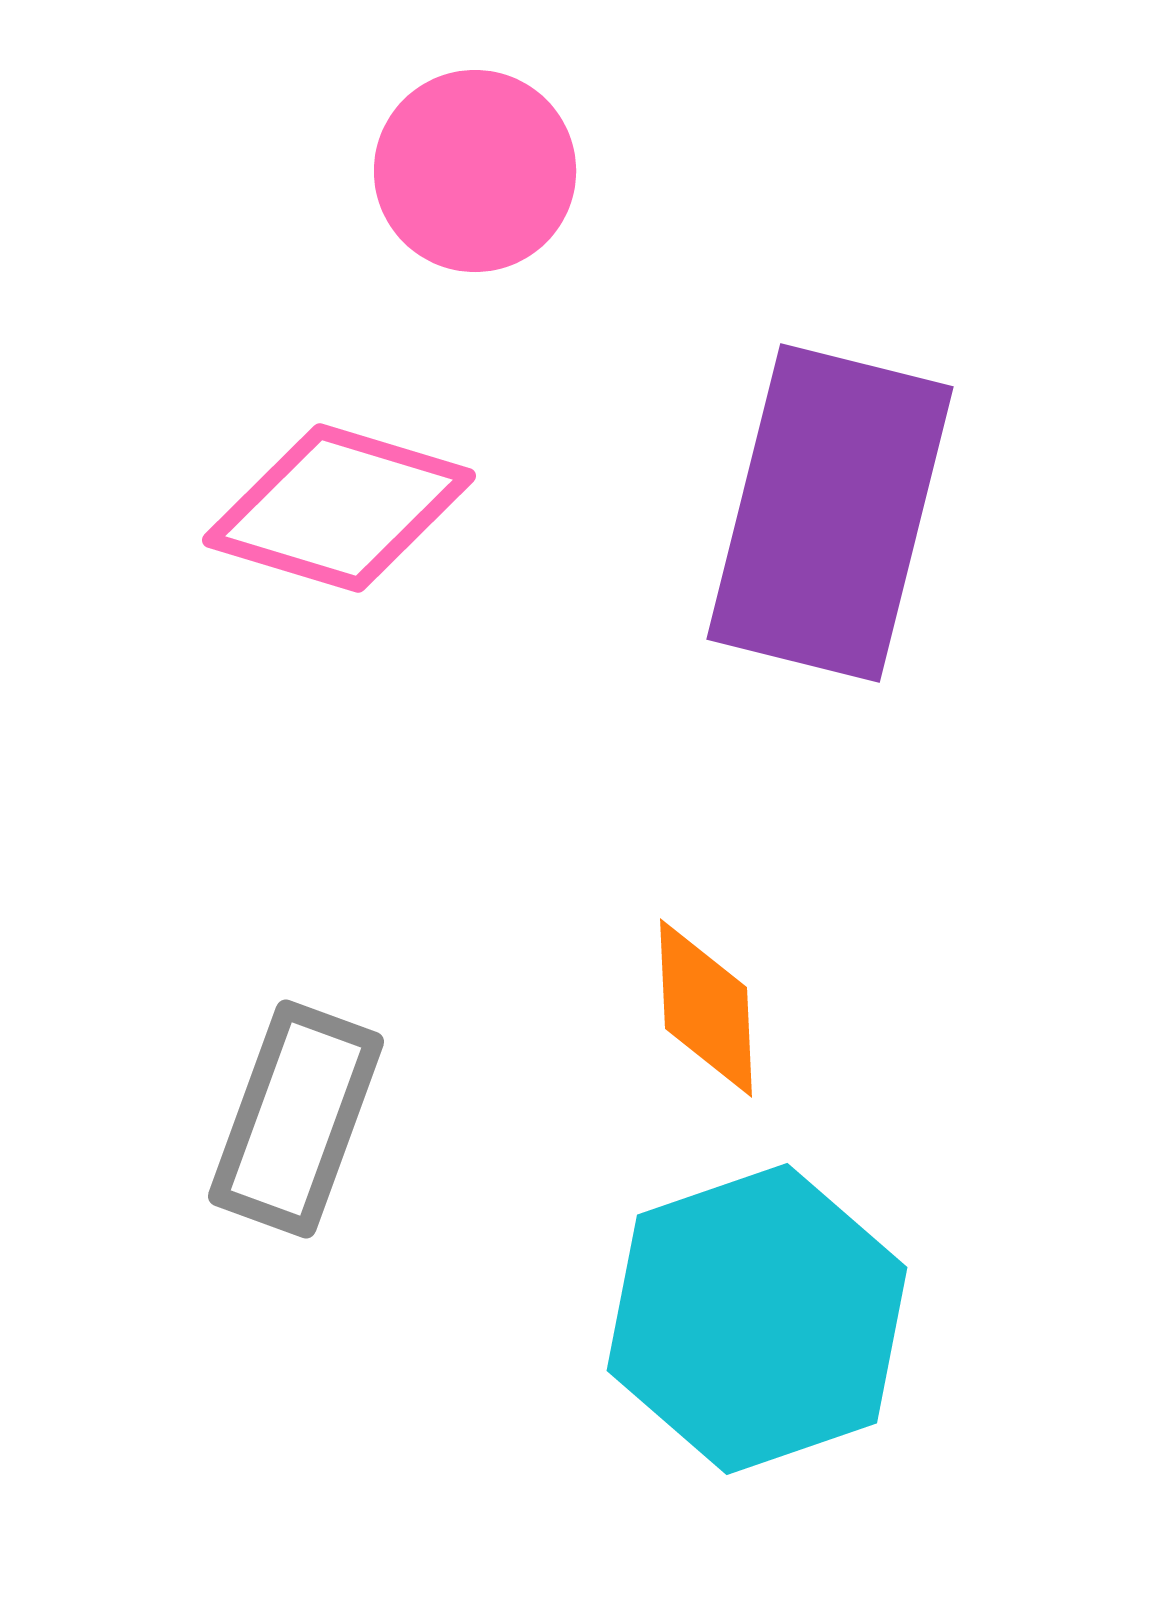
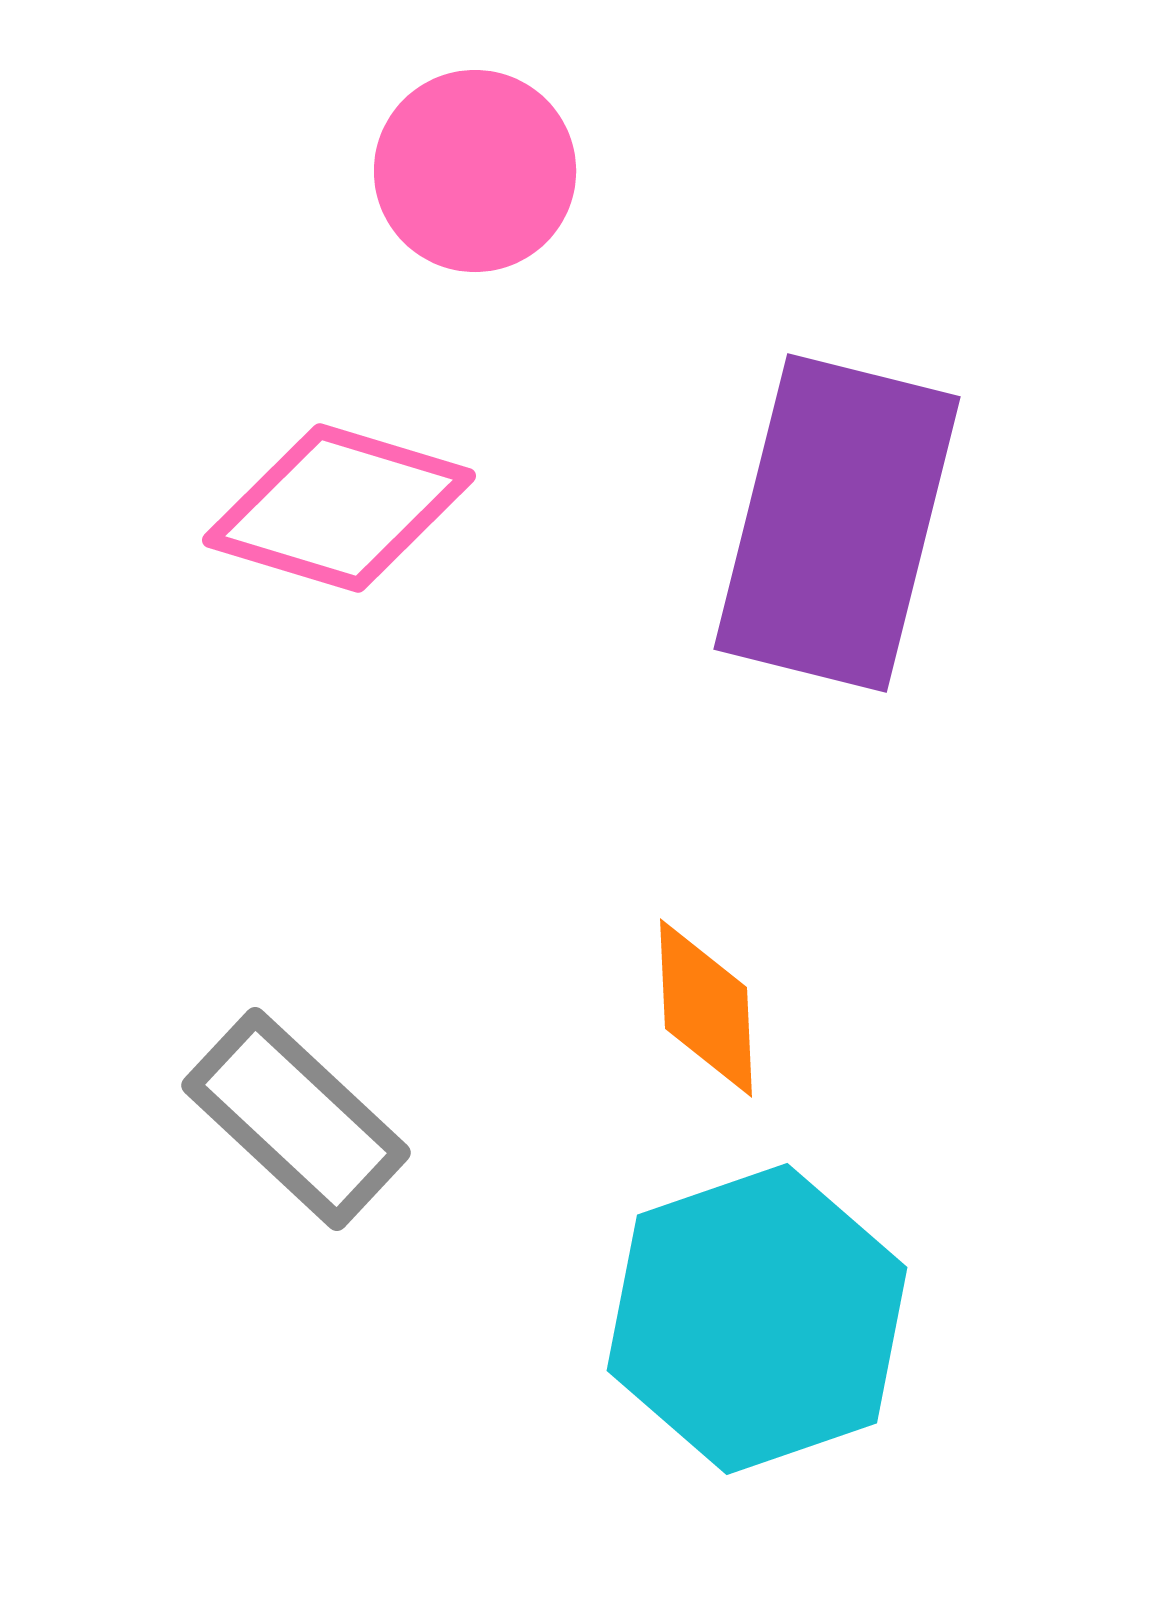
purple rectangle: moved 7 px right, 10 px down
gray rectangle: rotated 67 degrees counterclockwise
